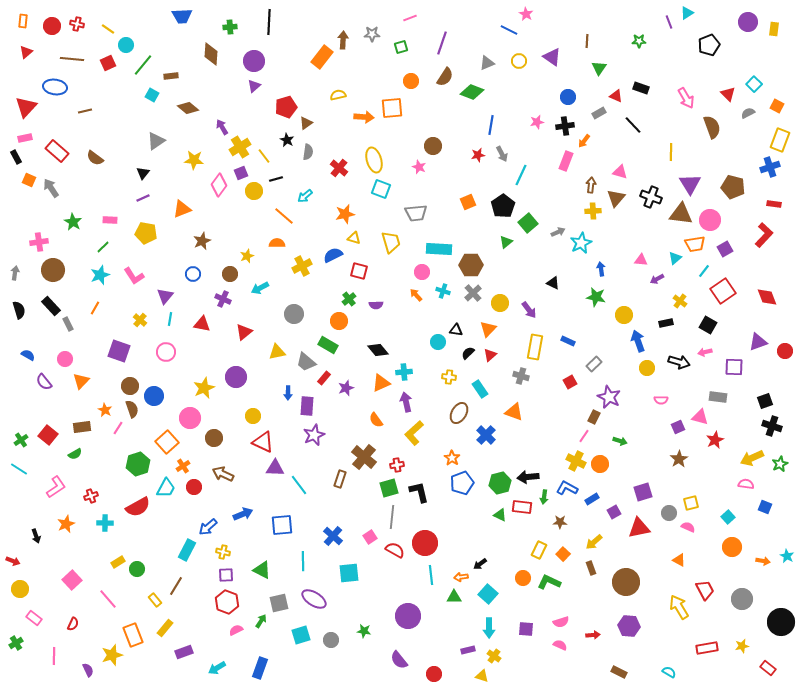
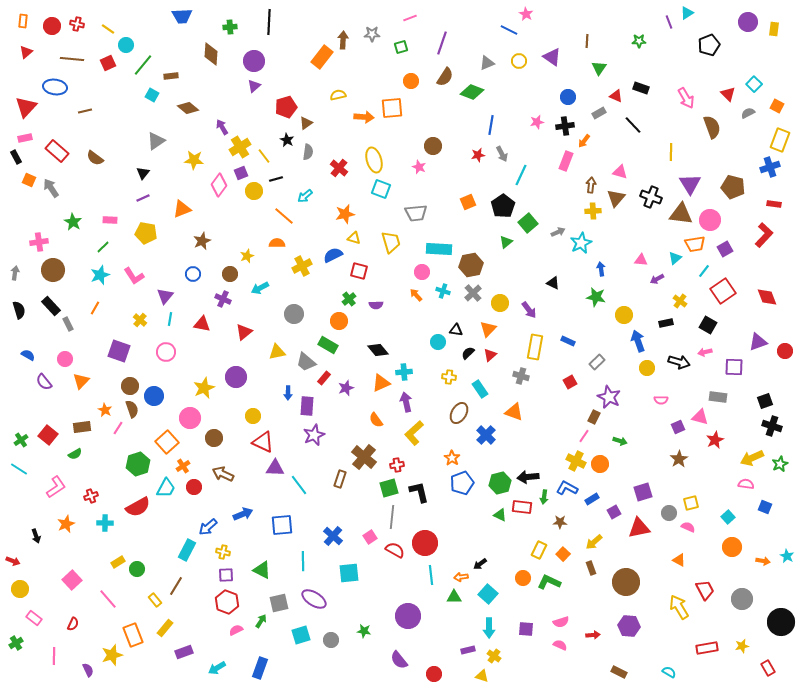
brown hexagon at (471, 265): rotated 10 degrees counterclockwise
gray rectangle at (594, 364): moved 3 px right, 2 px up
red rectangle at (768, 668): rotated 21 degrees clockwise
